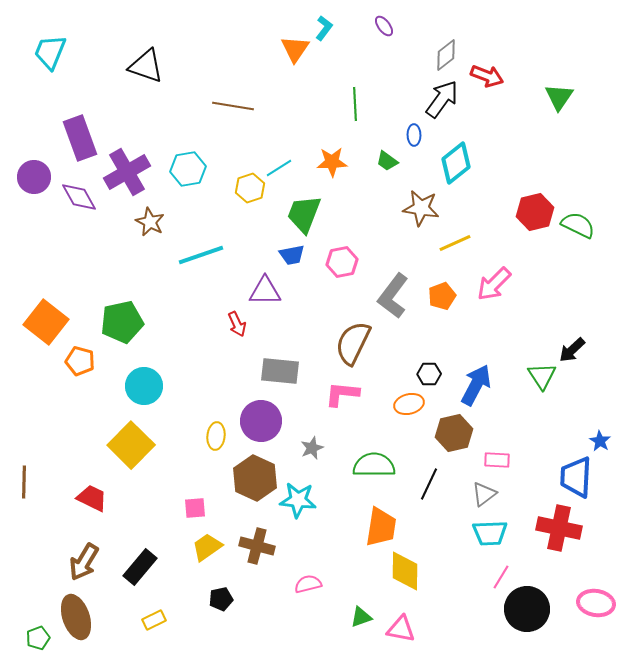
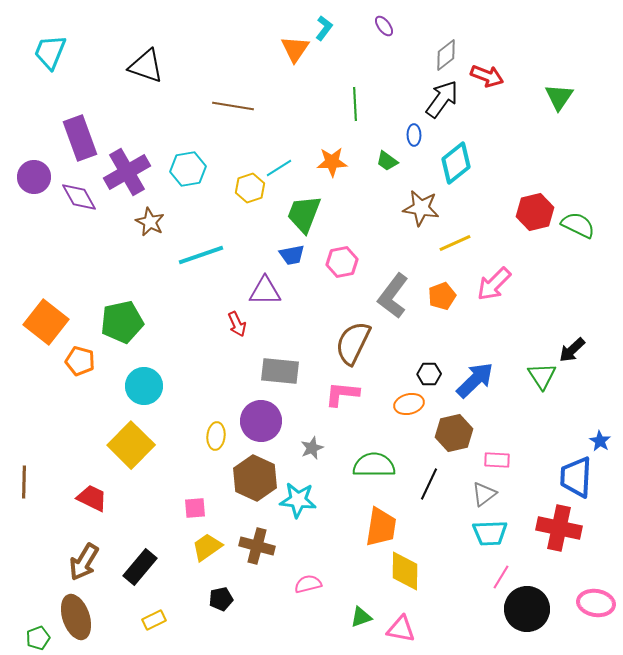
blue arrow at (476, 385): moved 1 px left, 5 px up; rotated 18 degrees clockwise
